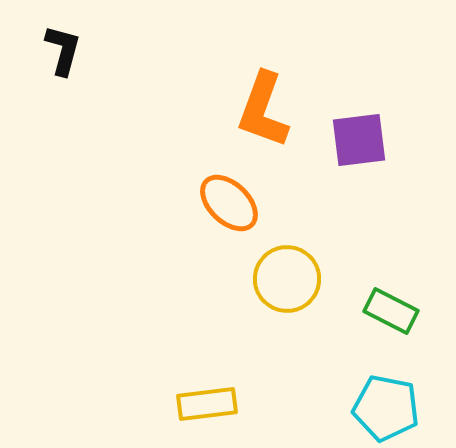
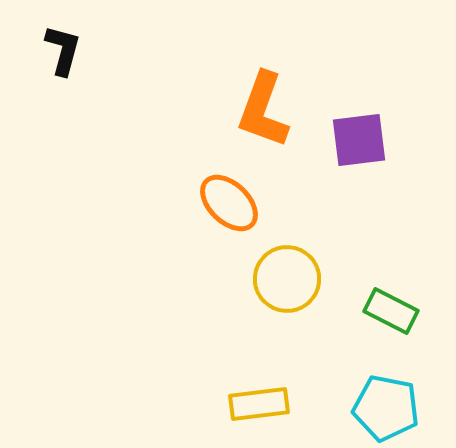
yellow rectangle: moved 52 px right
